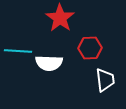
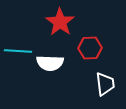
red star: moved 4 px down
white semicircle: moved 1 px right
white trapezoid: moved 4 px down
